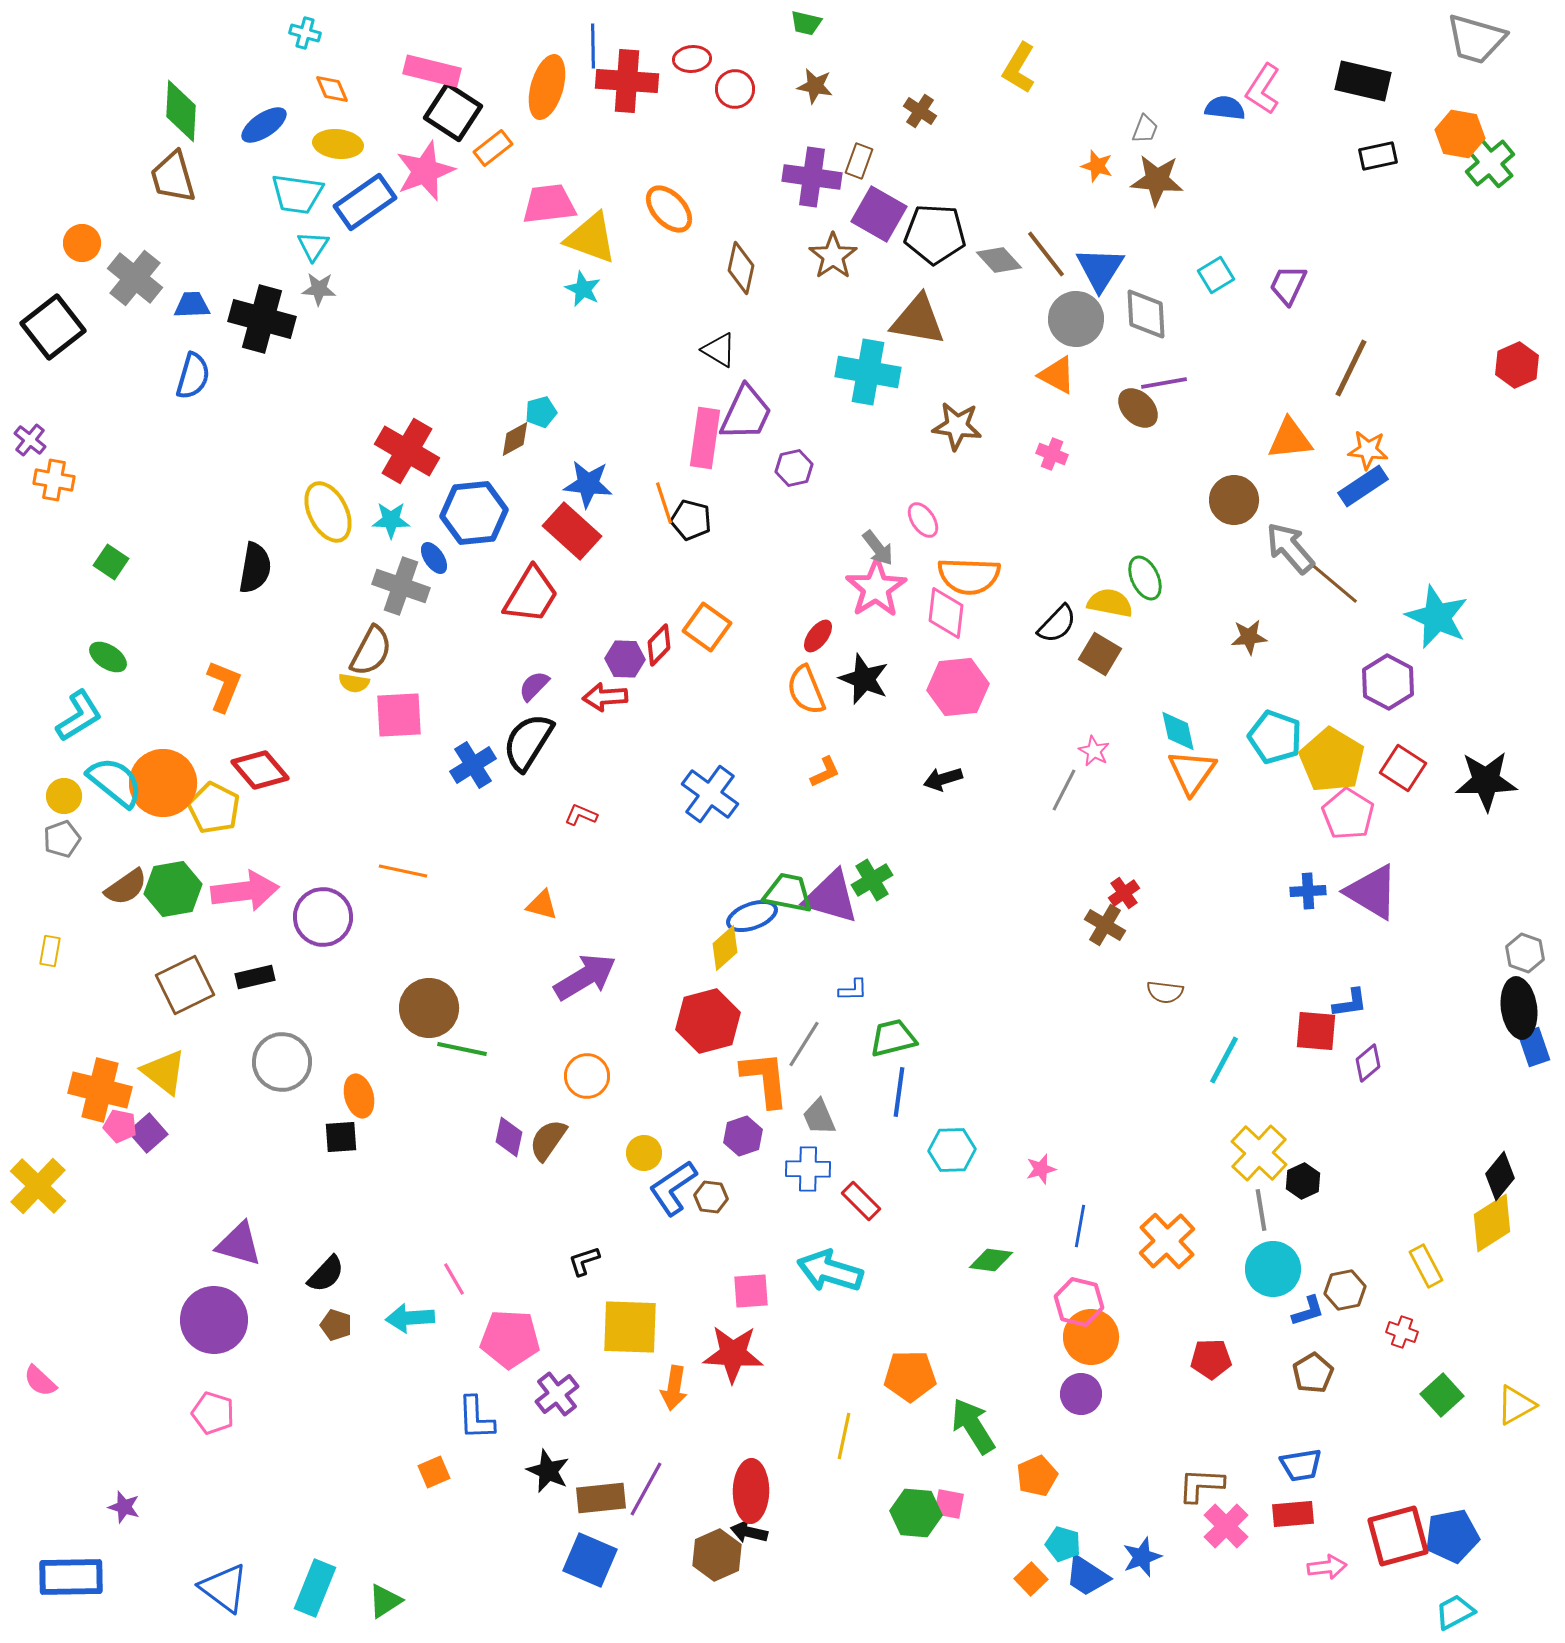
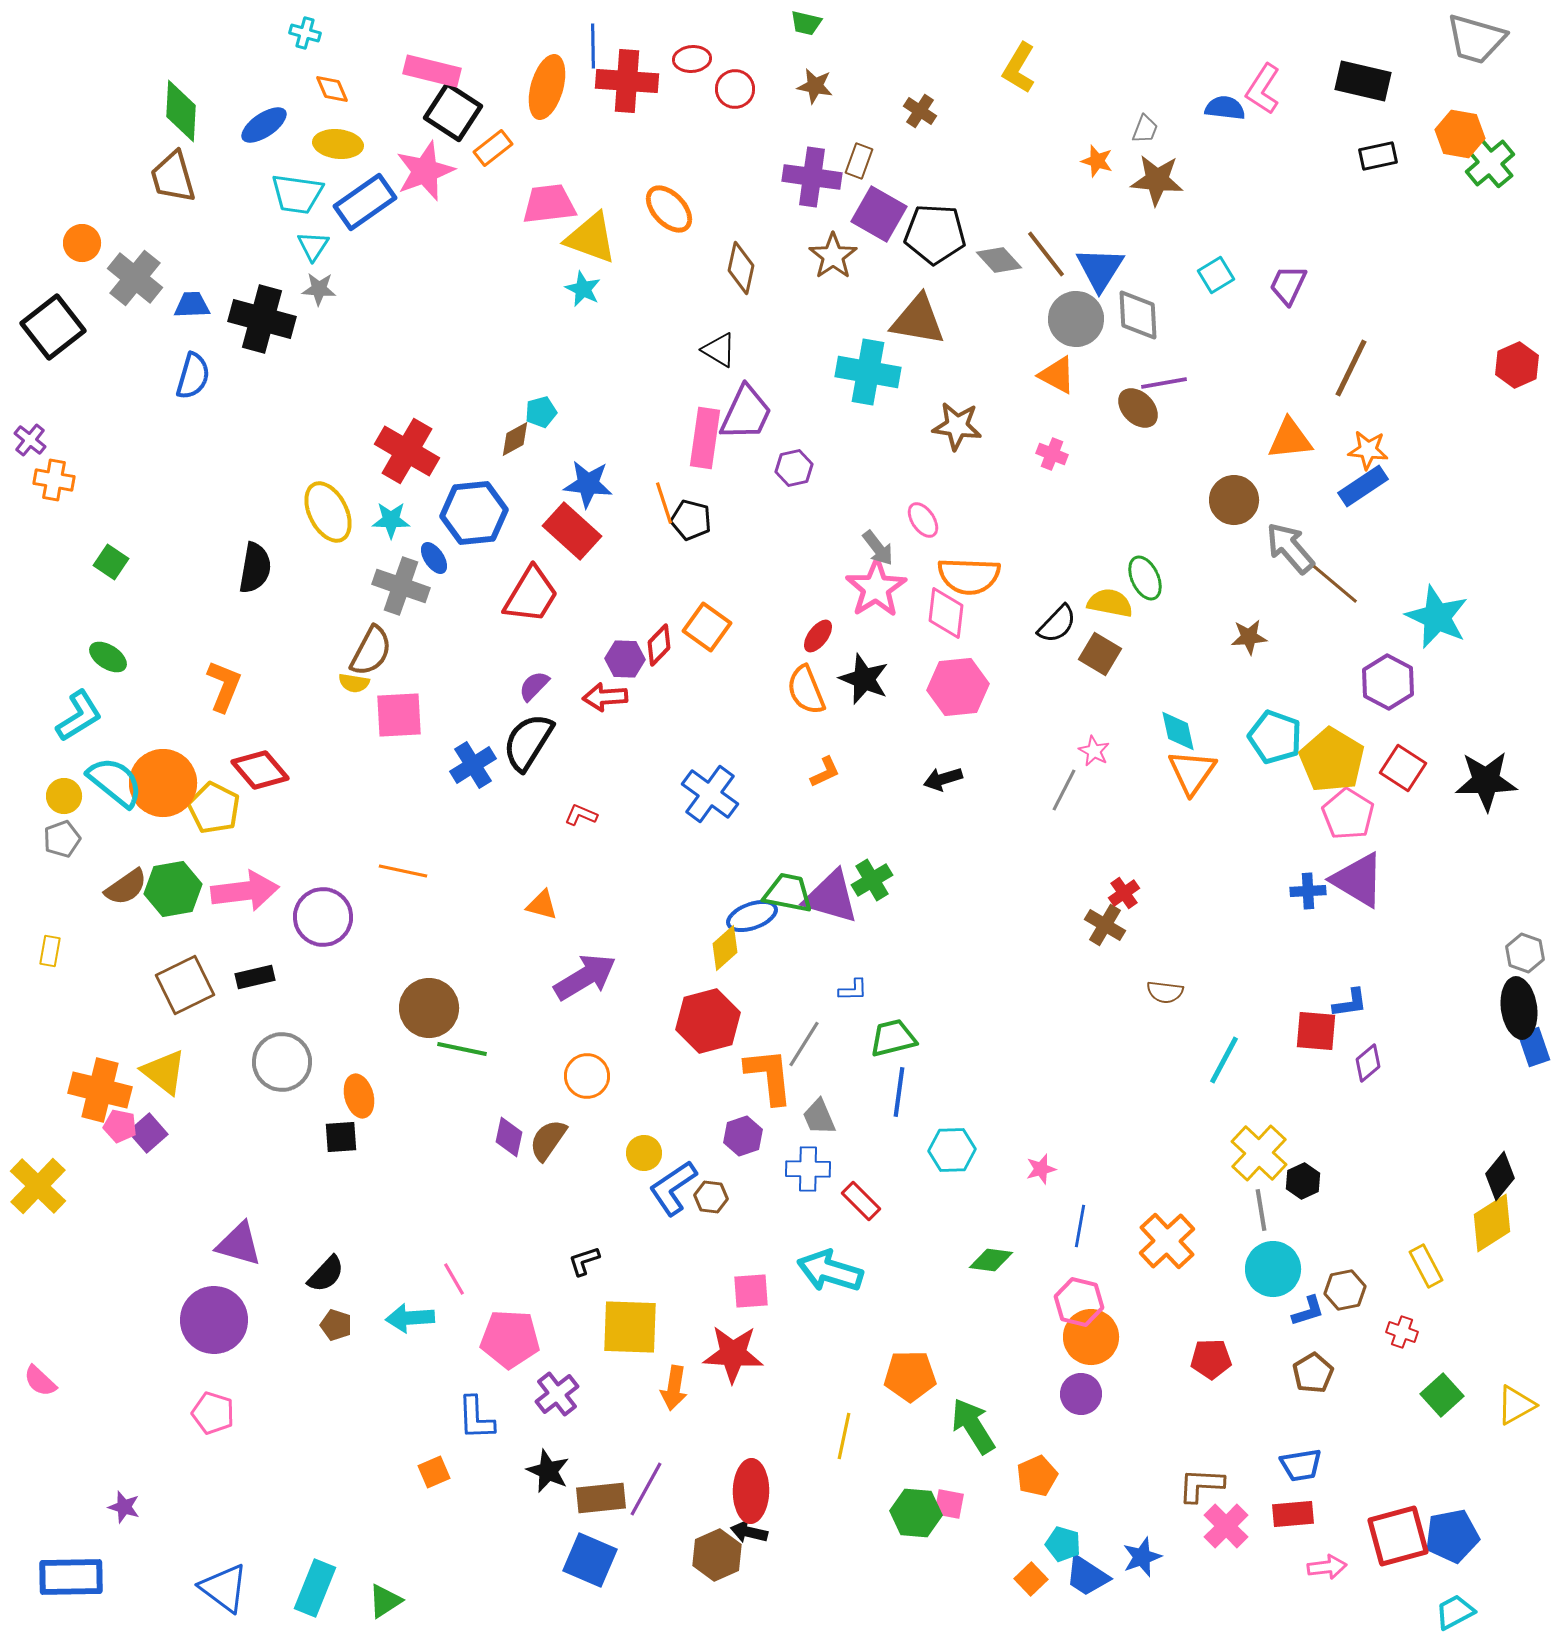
orange star at (1097, 166): moved 5 px up
gray diamond at (1146, 314): moved 8 px left, 1 px down
purple triangle at (1372, 892): moved 14 px left, 12 px up
orange L-shape at (765, 1079): moved 4 px right, 3 px up
